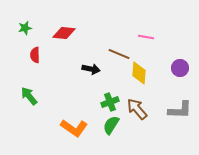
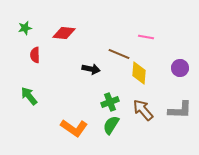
brown arrow: moved 6 px right, 1 px down
